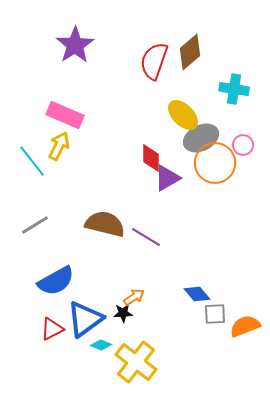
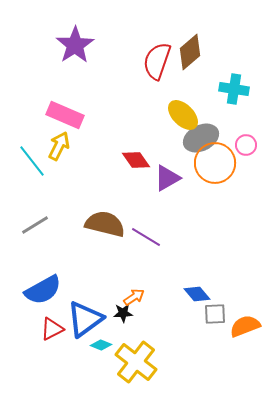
red semicircle: moved 3 px right
pink circle: moved 3 px right
red diamond: moved 15 px left, 2 px down; rotated 36 degrees counterclockwise
blue semicircle: moved 13 px left, 9 px down
